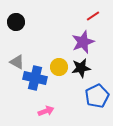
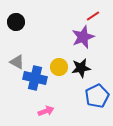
purple star: moved 5 px up
